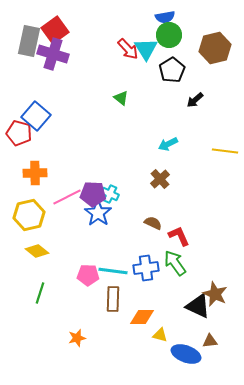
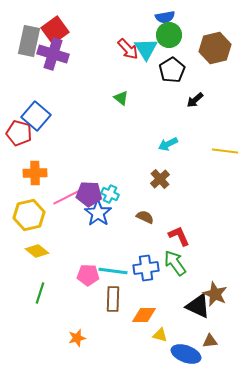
purple pentagon: moved 4 px left
brown semicircle: moved 8 px left, 6 px up
orange diamond: moved 2 px right, 2 px up
